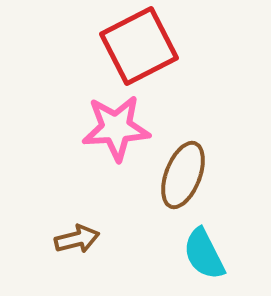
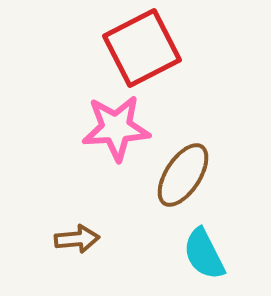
red square: moved 3 px right, 2 px down
brown ellipse: rotated 12 degrees clockwise
brown arrow: rotated 9 degrees clockwise
